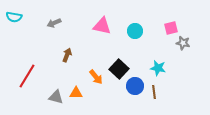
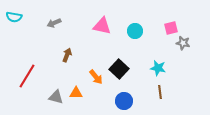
blue circle: moved 11 px left, 15 px down
brown line: moved 6 px right
